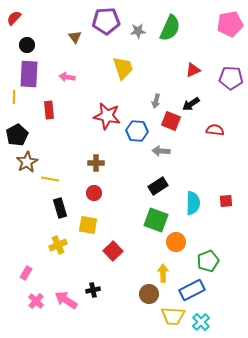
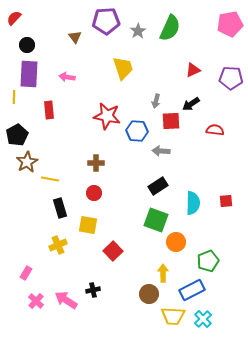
gray star at (138, 31): rotated 28 degrees counterclockwise
red square at (171, 121): rotated 24 degrees counterclockwise
cyan cross at (201, 322): moved 2 px right, 3 px up
